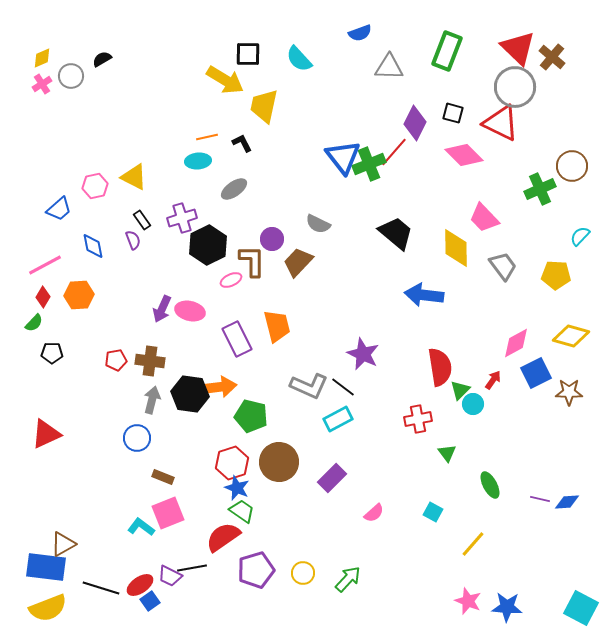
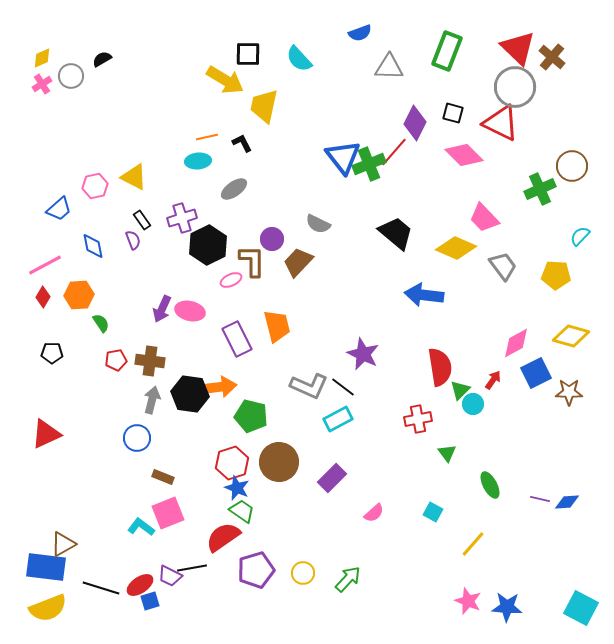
yellow diamond at (456, 248): rotated 66 degrees counterclockwise
green semicircle at (34, 323): moved 67 px right; rotated 78 degrees counterclockwise
blue square at (150, 601): rotated 18 degrees clockwise
